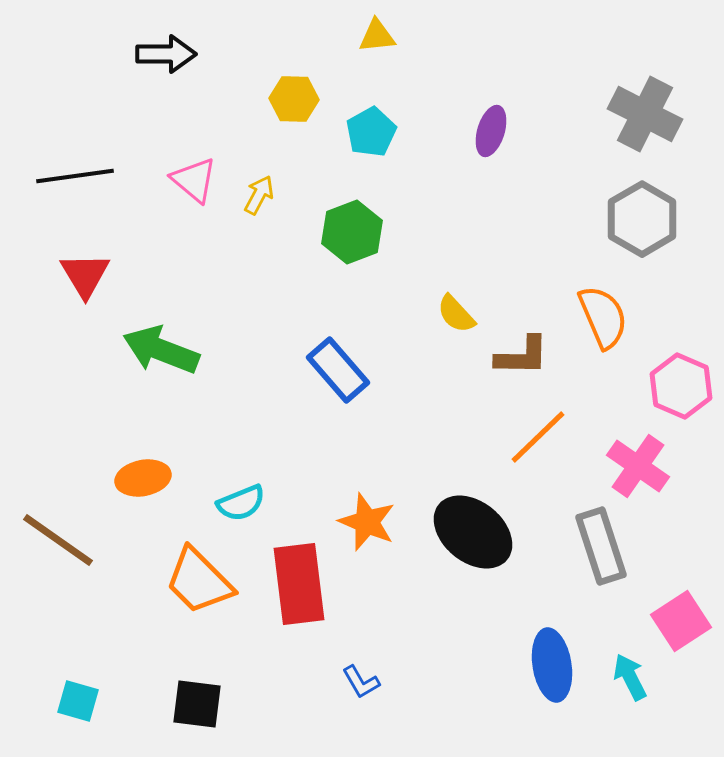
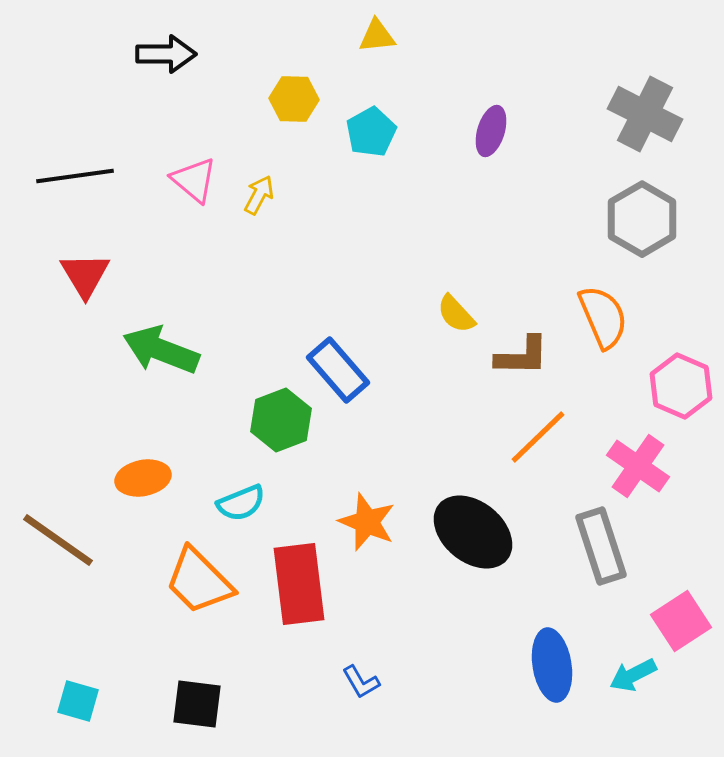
green hexagon: moved 71 px left, 188 px down
cyan arrow: moved 3 px right, 2 px up; rotated 90 degrees counterclockwise
